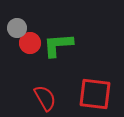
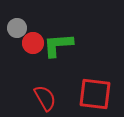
red circle: moved 3 px right
